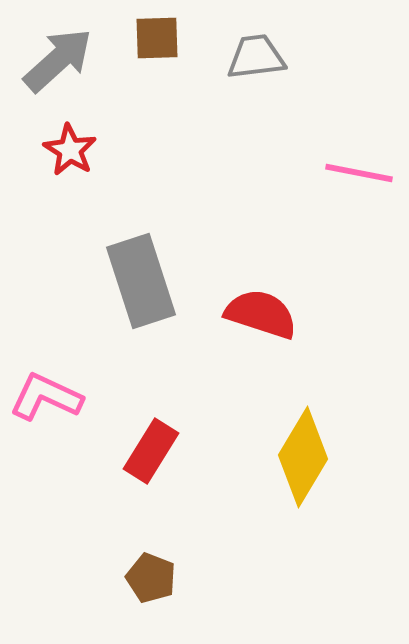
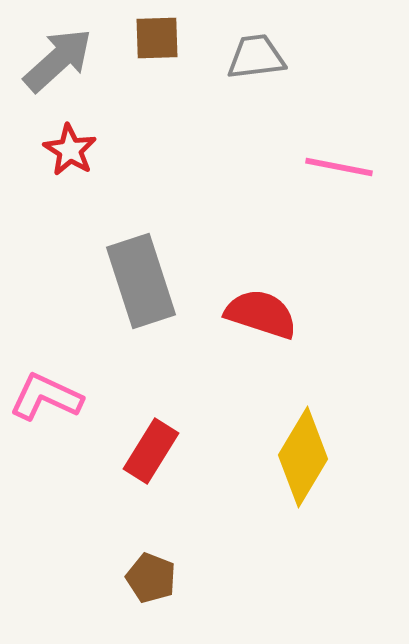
pink line: moved 20 px left, 6 px up
